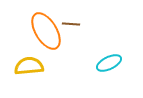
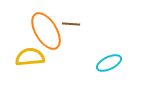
yellow semicircle: moved 1 px right, 9 px up
